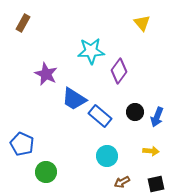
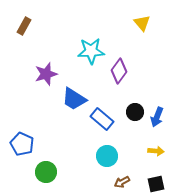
brown rectangle: moved 1 px right, 3 px down
purple star: rotated 30 degrees clockwise
blue rectangle: moved 2 px right, 3 px down
yellow arrow: moved 5 px right
